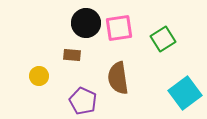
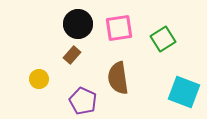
black circle: moved 8 px left, 1 px down
brown rectangle: rotated 54 degrees counterclockwise
yellow circle: moved 3 px down
cyan square: moved 1 px left, 1 px up; rotated 32 degrees counterclockwise
